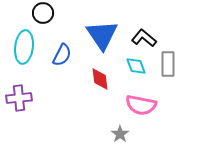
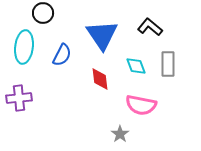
black L-shape: moved 6 px right, 11 px up
